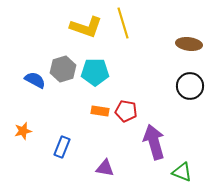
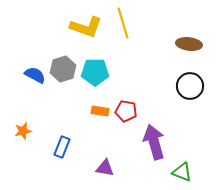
blue semicircle: moved 5 px up
